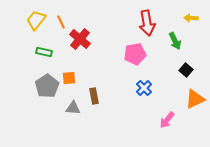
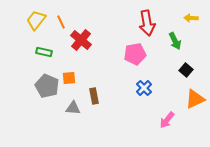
red cross: moved 1 px right, 1 px down
gray pentagon: rotated 15 degrees counterclockwise
